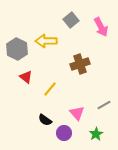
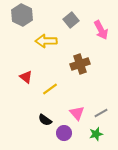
pink arrow: moved 3 px down
gray hexagon: moved 5 px right, 34 px up
yellow line: rotated 14 degrees clockwise
gray line: moved 3 px left, 8 px down
green star: rotated 16 degrees clockwise
